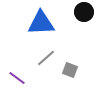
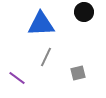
blue triangle: moved 1 px down
gray line: moved 1 px up; rotated 24 degrees counterclockwise
gray square: moved 8 px right, 3 px down; rotated 35 degrees counterclockwise
